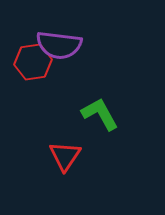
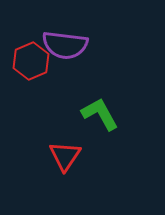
purple semicircle: moved 6 px right
red hexagon: moved 2 px left, 1 px up; rotated 15 degrees counterclockwise
